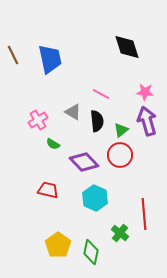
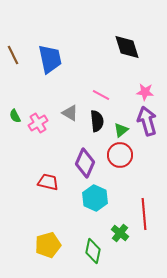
pink line: moved 1 px down
gray triangle: moved 3 px left, 1 px down
pink cross: moved 3 px down
green semicircle: moved 38 px left, 28 px up; rotated 32 degrees clockwise
purple diamond: moved 1 px right, 1 px down; rotated 68 degrees clockwise
red trapezoid: moved 8 px up
yellow pentagon: moved 10 px left; rotated 20 degrees clockwise
green diamond: moved 2 px right, 1 px up
